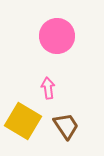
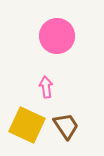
pink arrow: moved 2 px left, 1 px up
yellow square: moved 4 px right, 4 px down; rotated 6 degrees counterclockwise
